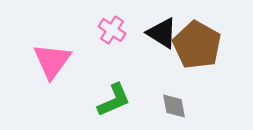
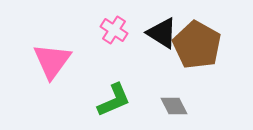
pink cross: moved 2 px right
gray diamond: rotated 16 degrees counterclockwise
